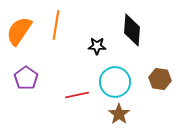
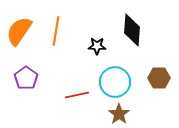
orange line: moved 6 px down
brown hexagon: moved 1 px left, 1 px up; rotated 10 degrees counterclockwise
